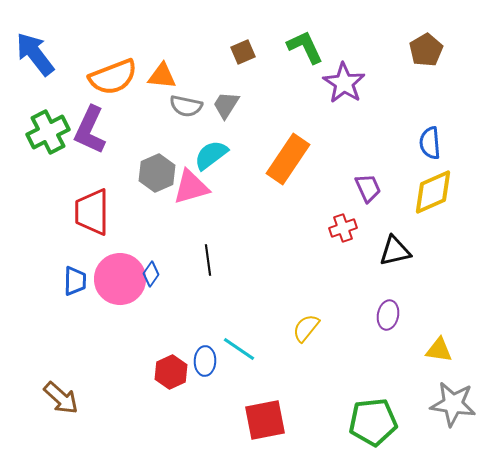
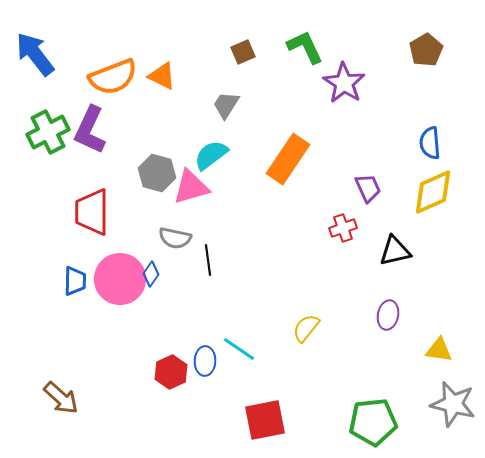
orange triangle: rotated 20 degrees clockwise
gray semicircle: moved 11 px left, 132 px down
gray hexagon: rotated 21 degrees counterclockwise
gray star: rotated 6 degrees clockwise
